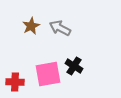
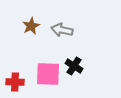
gray arrow: moved 2 px right, 2 px down; rotated 15 degrees counterclockwise
pink square: rotated 12 degrees clockwise
